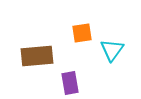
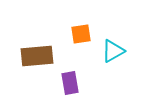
orange square: moved 1 px left, 1 px down
cyan triangle: moved 1 px right, 1 px down; rotated 25 degrees clockwise
